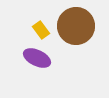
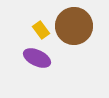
brown circle: moved 2 px left
